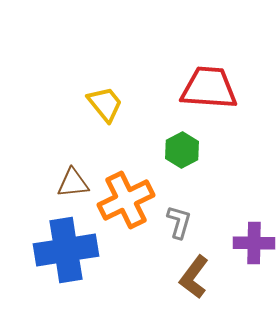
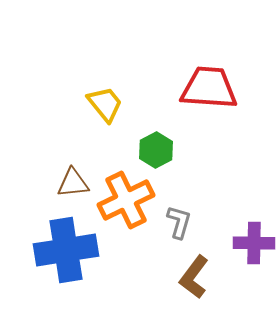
green hexagon: moved 26 px left
